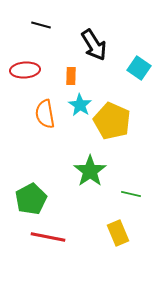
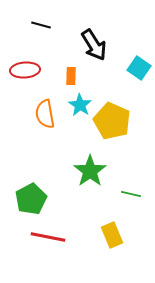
yellow rectangle: moved 6 px left, 2 px down
